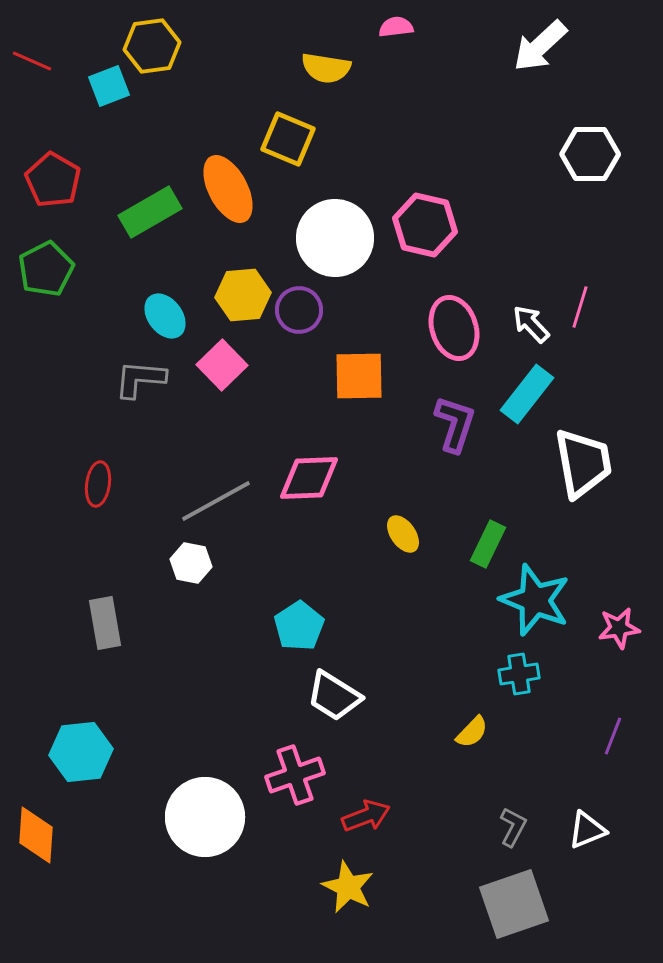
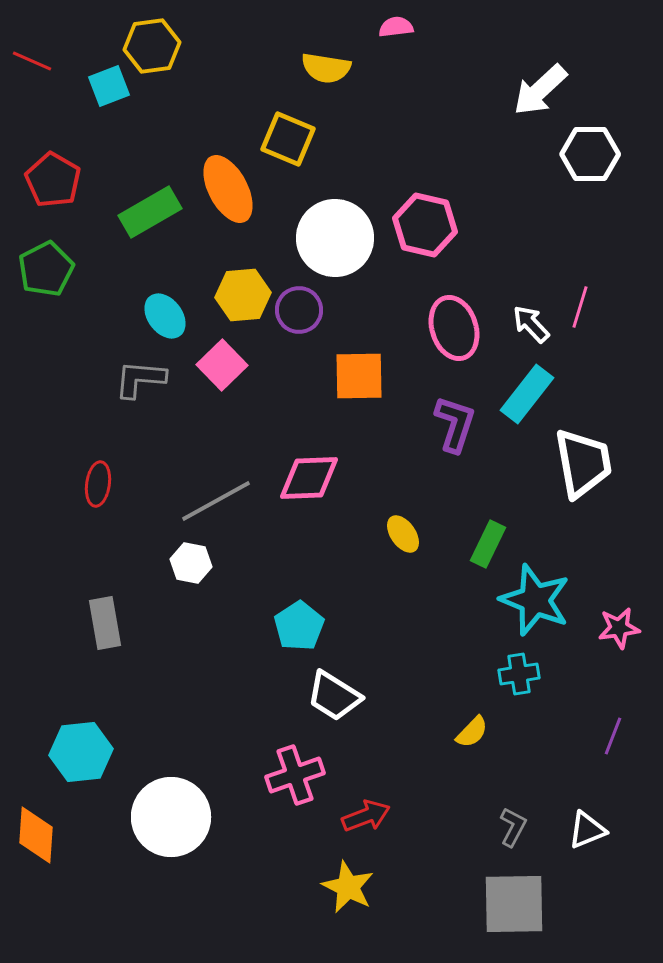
white arrow at (540, 46): moved 44 px down
white circle at (205, 817): moved 34 px left
gray square at (514, 904): rotated 18 degrees clockwise
